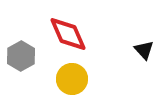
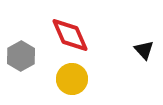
red diamond: moved 2 px right, 1 px down
